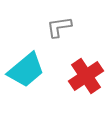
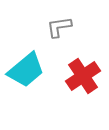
red cross: moved 3 px left
